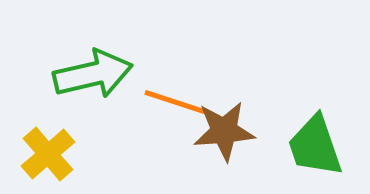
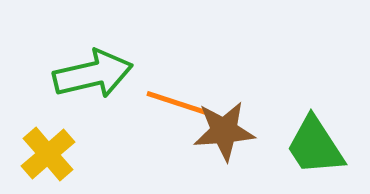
orange line: moved 2 px right, 1 px down
green trapezoid: rotated 14 degrees counterclockwise
